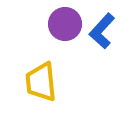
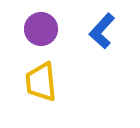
purple circle: moved 24 px left, 5 px down
